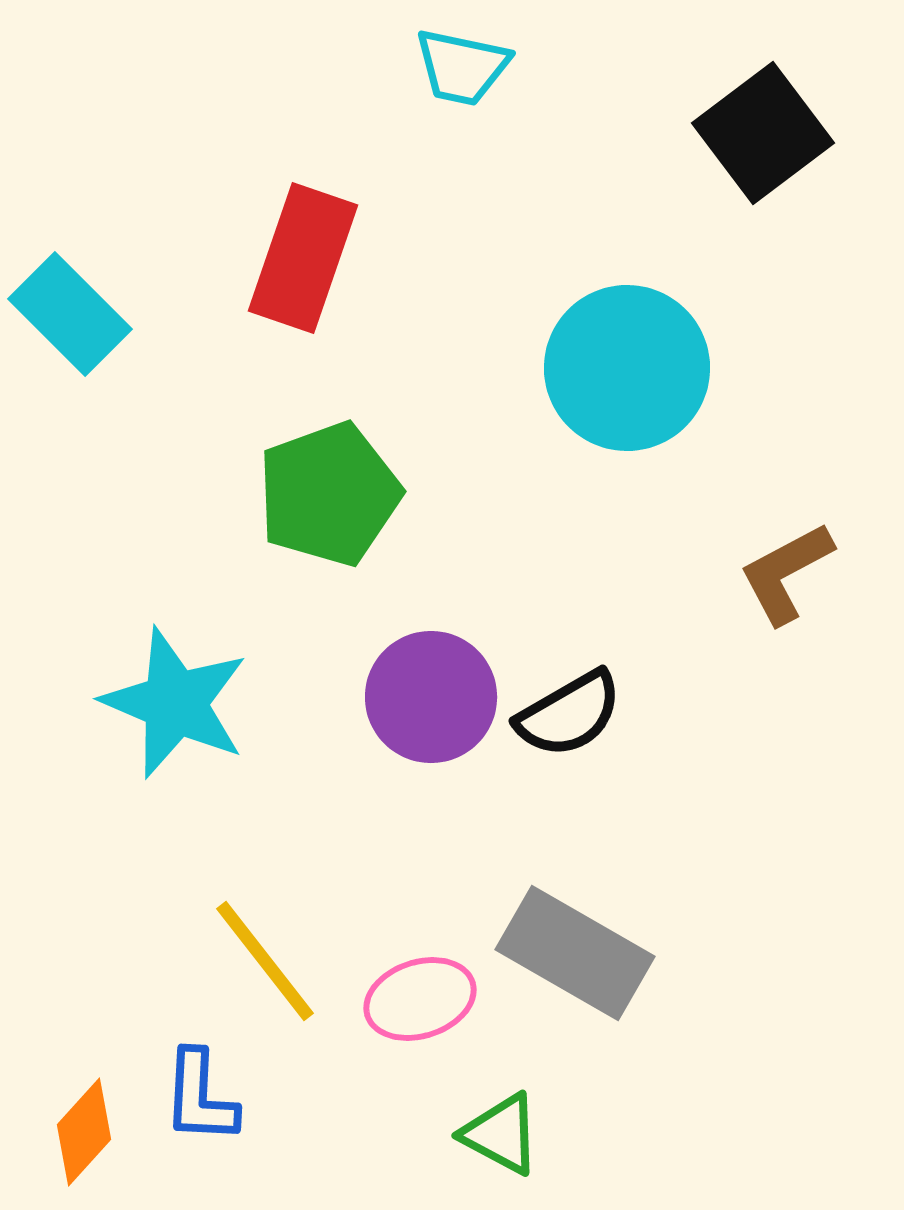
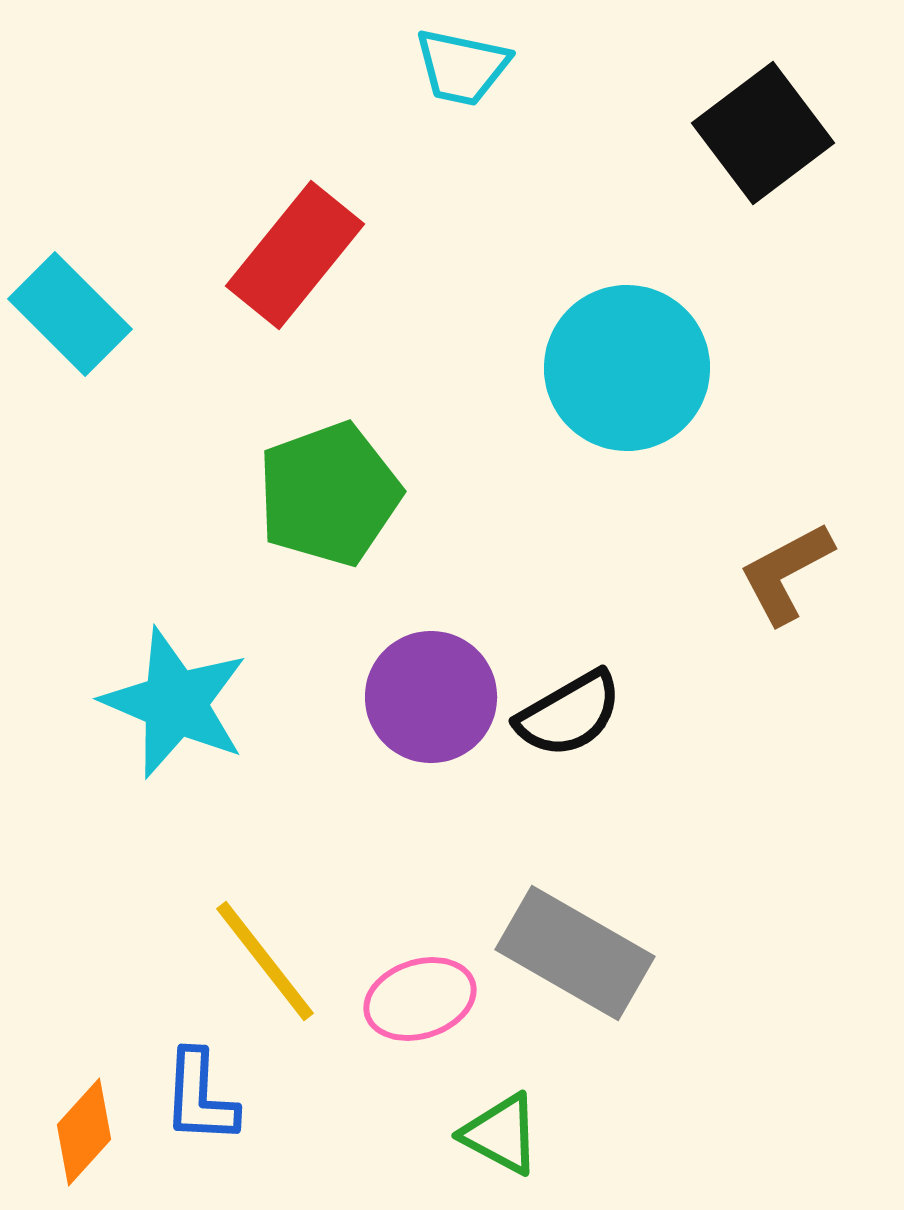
red rectangle: moved 8 px left, 3 px up; rotated 20 degrees clockwise
